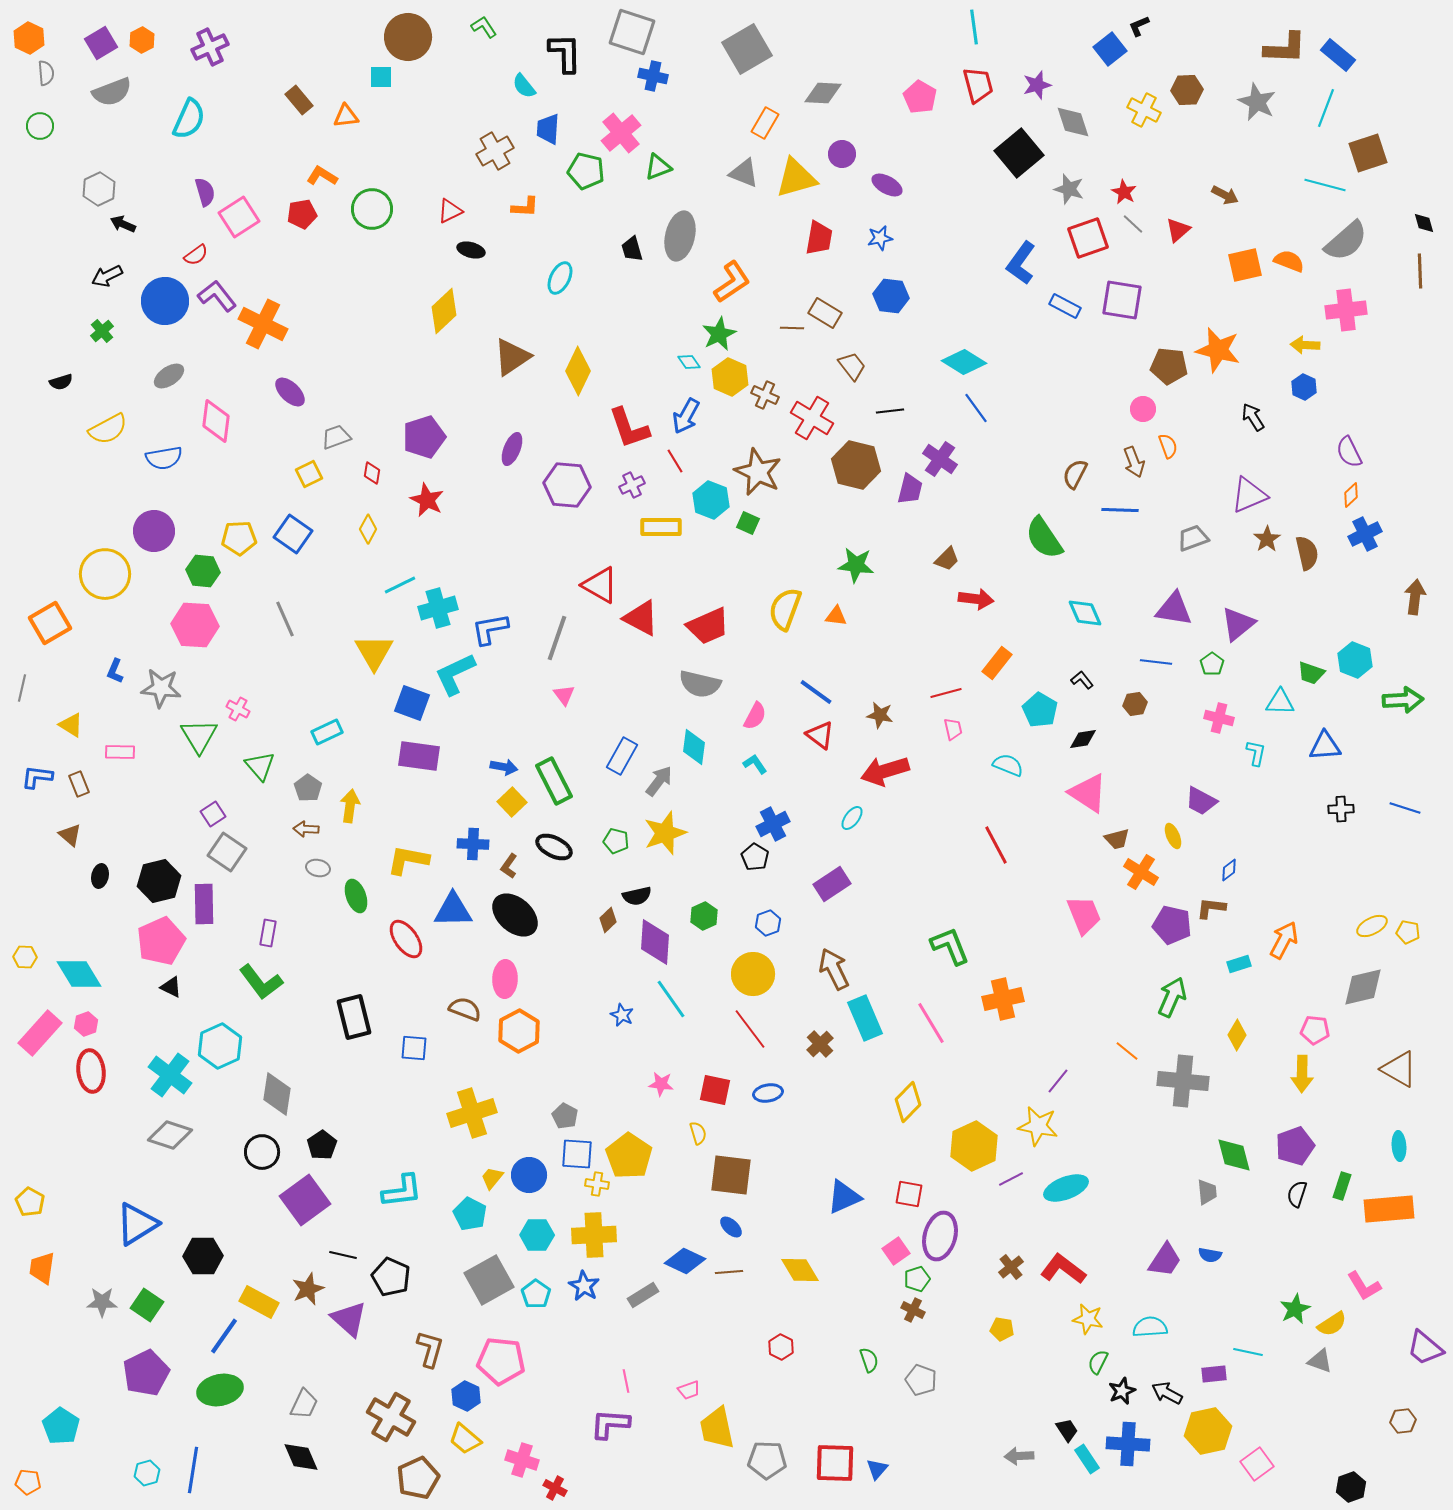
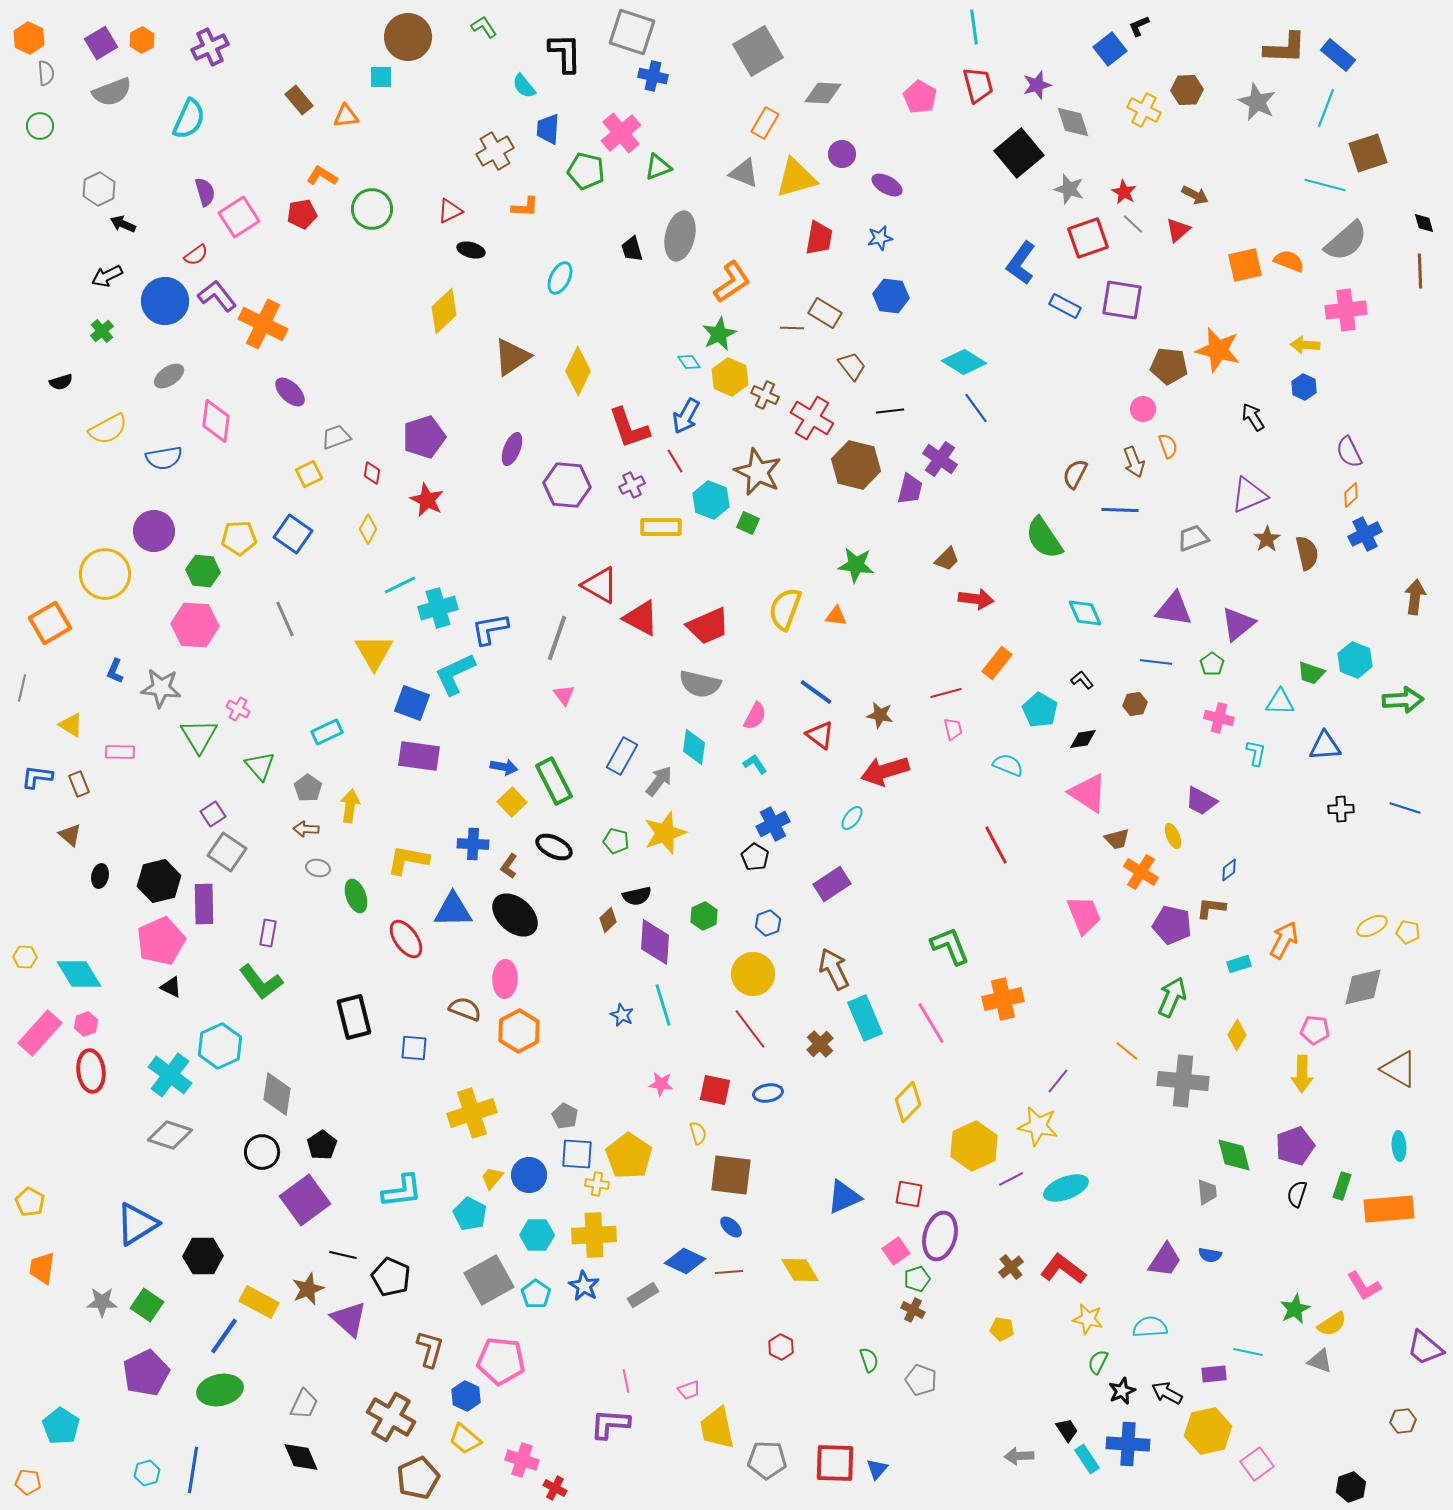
gray square at (747, 49): moved 11 px right, 2 px down
brown arrow at (1225, 195): moved 30 px left
cyan line at (671, 999): moved 8 px left, 6 px down; rotated 18 degrees clockwise
